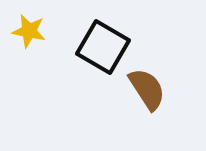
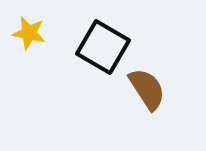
yellow star: moved 2 px down
